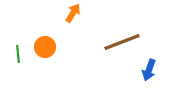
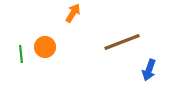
green line: moved 3 px right
